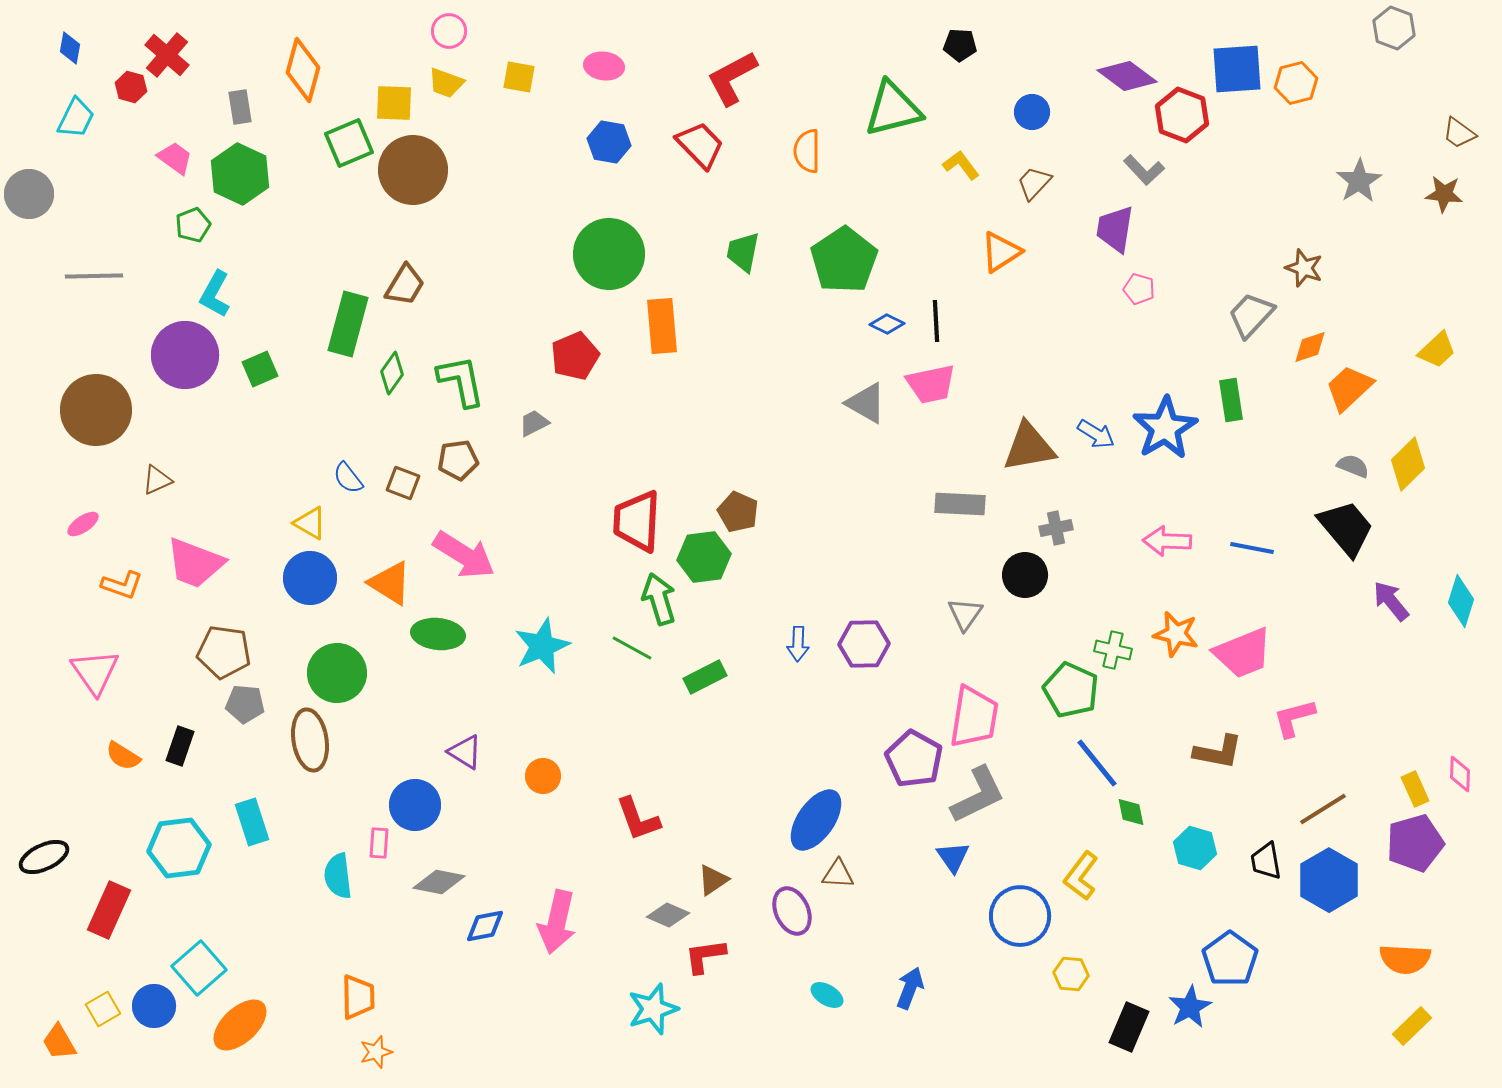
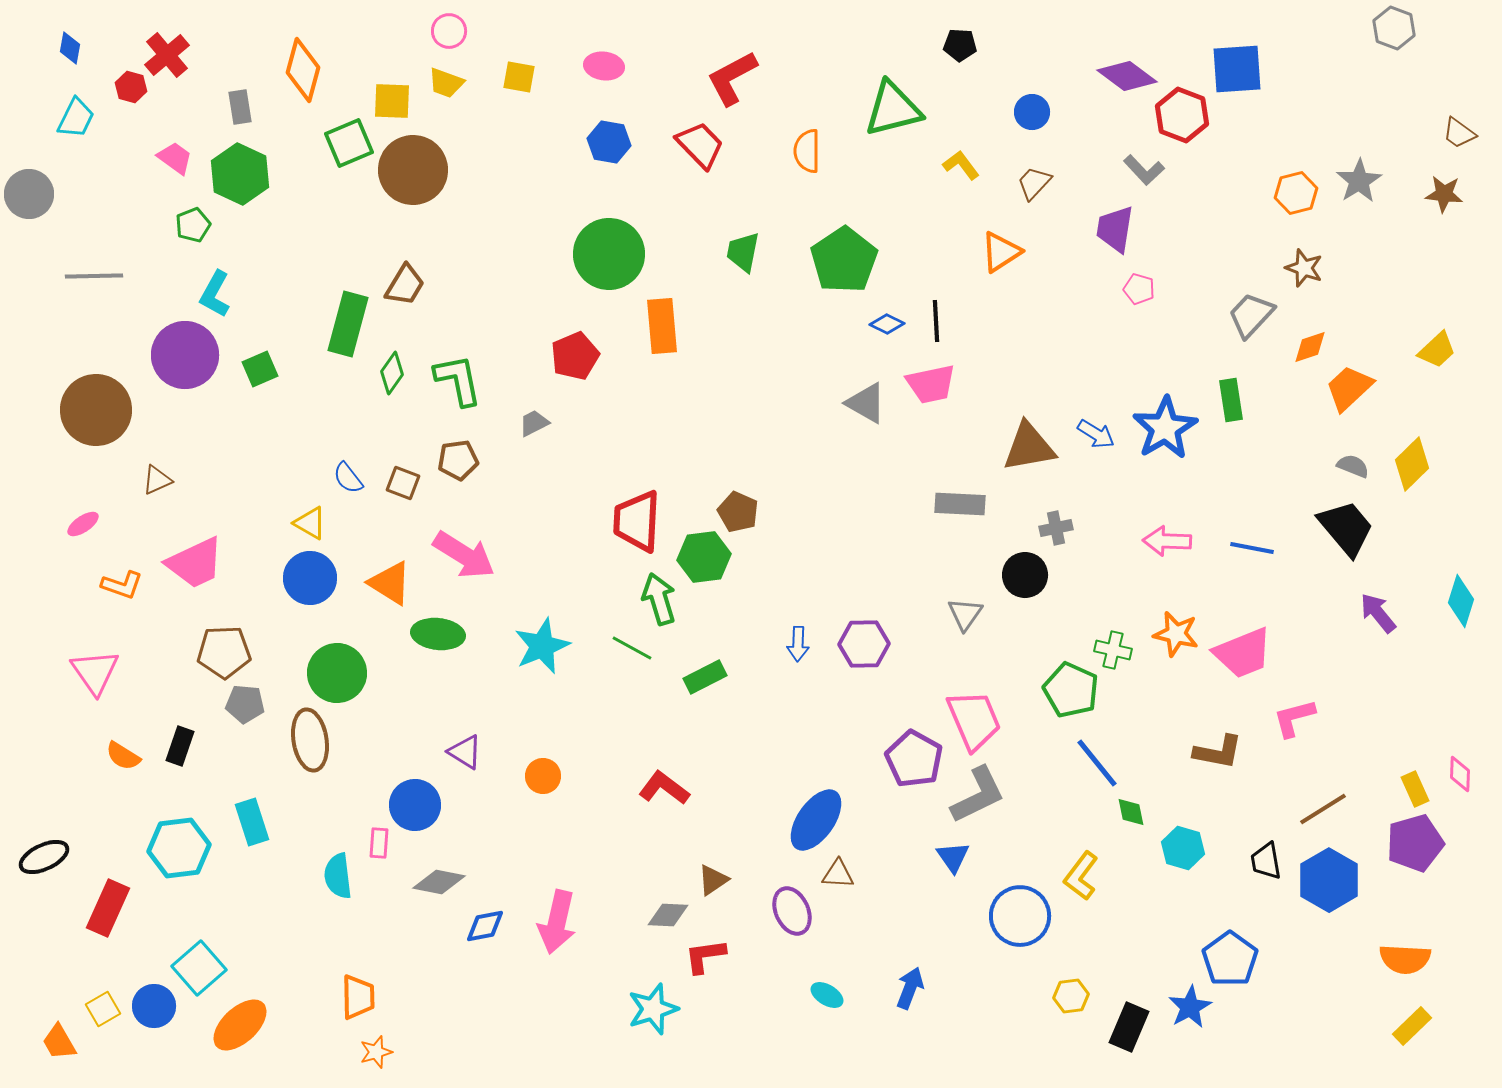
red cross at (167, 55): rotated 9 degrees clockwise
orange hexagon at (1296, 83): moved 110 px down
yellow square at (394, 103): moved 2 px left, 2 px up
green L-shape at (461, 381): moved 3 px left, 1 px up
yellow diamond at (1408, 464): moved 4 px right
pink trapezoid at (195, 563): rotated 46 degrees counterclockwise
purple arrow at (1391, 601): moved 13 px left, 12 px down
brown pentagon at (224, 652): rotated 10 degrees counterclockwise
pink trapezoid at (974, 717): moved 3 px down; rotated 32 degrees counterclockwise
red L-shape at (638, 819): moved 26 px right, 31 px up; rotated 147 degrees clockwise
cyan hexagon at (1195, 848): moved 12 px left
red rectangle at (109, 910): moved 1 px left, 2 px up
gray diamond at (668, 915): rotated 21 degrees counterclockwise
yellow hexagon at (1071, 974): moved 22 px down; rotated 12 degrees counterclockwise
